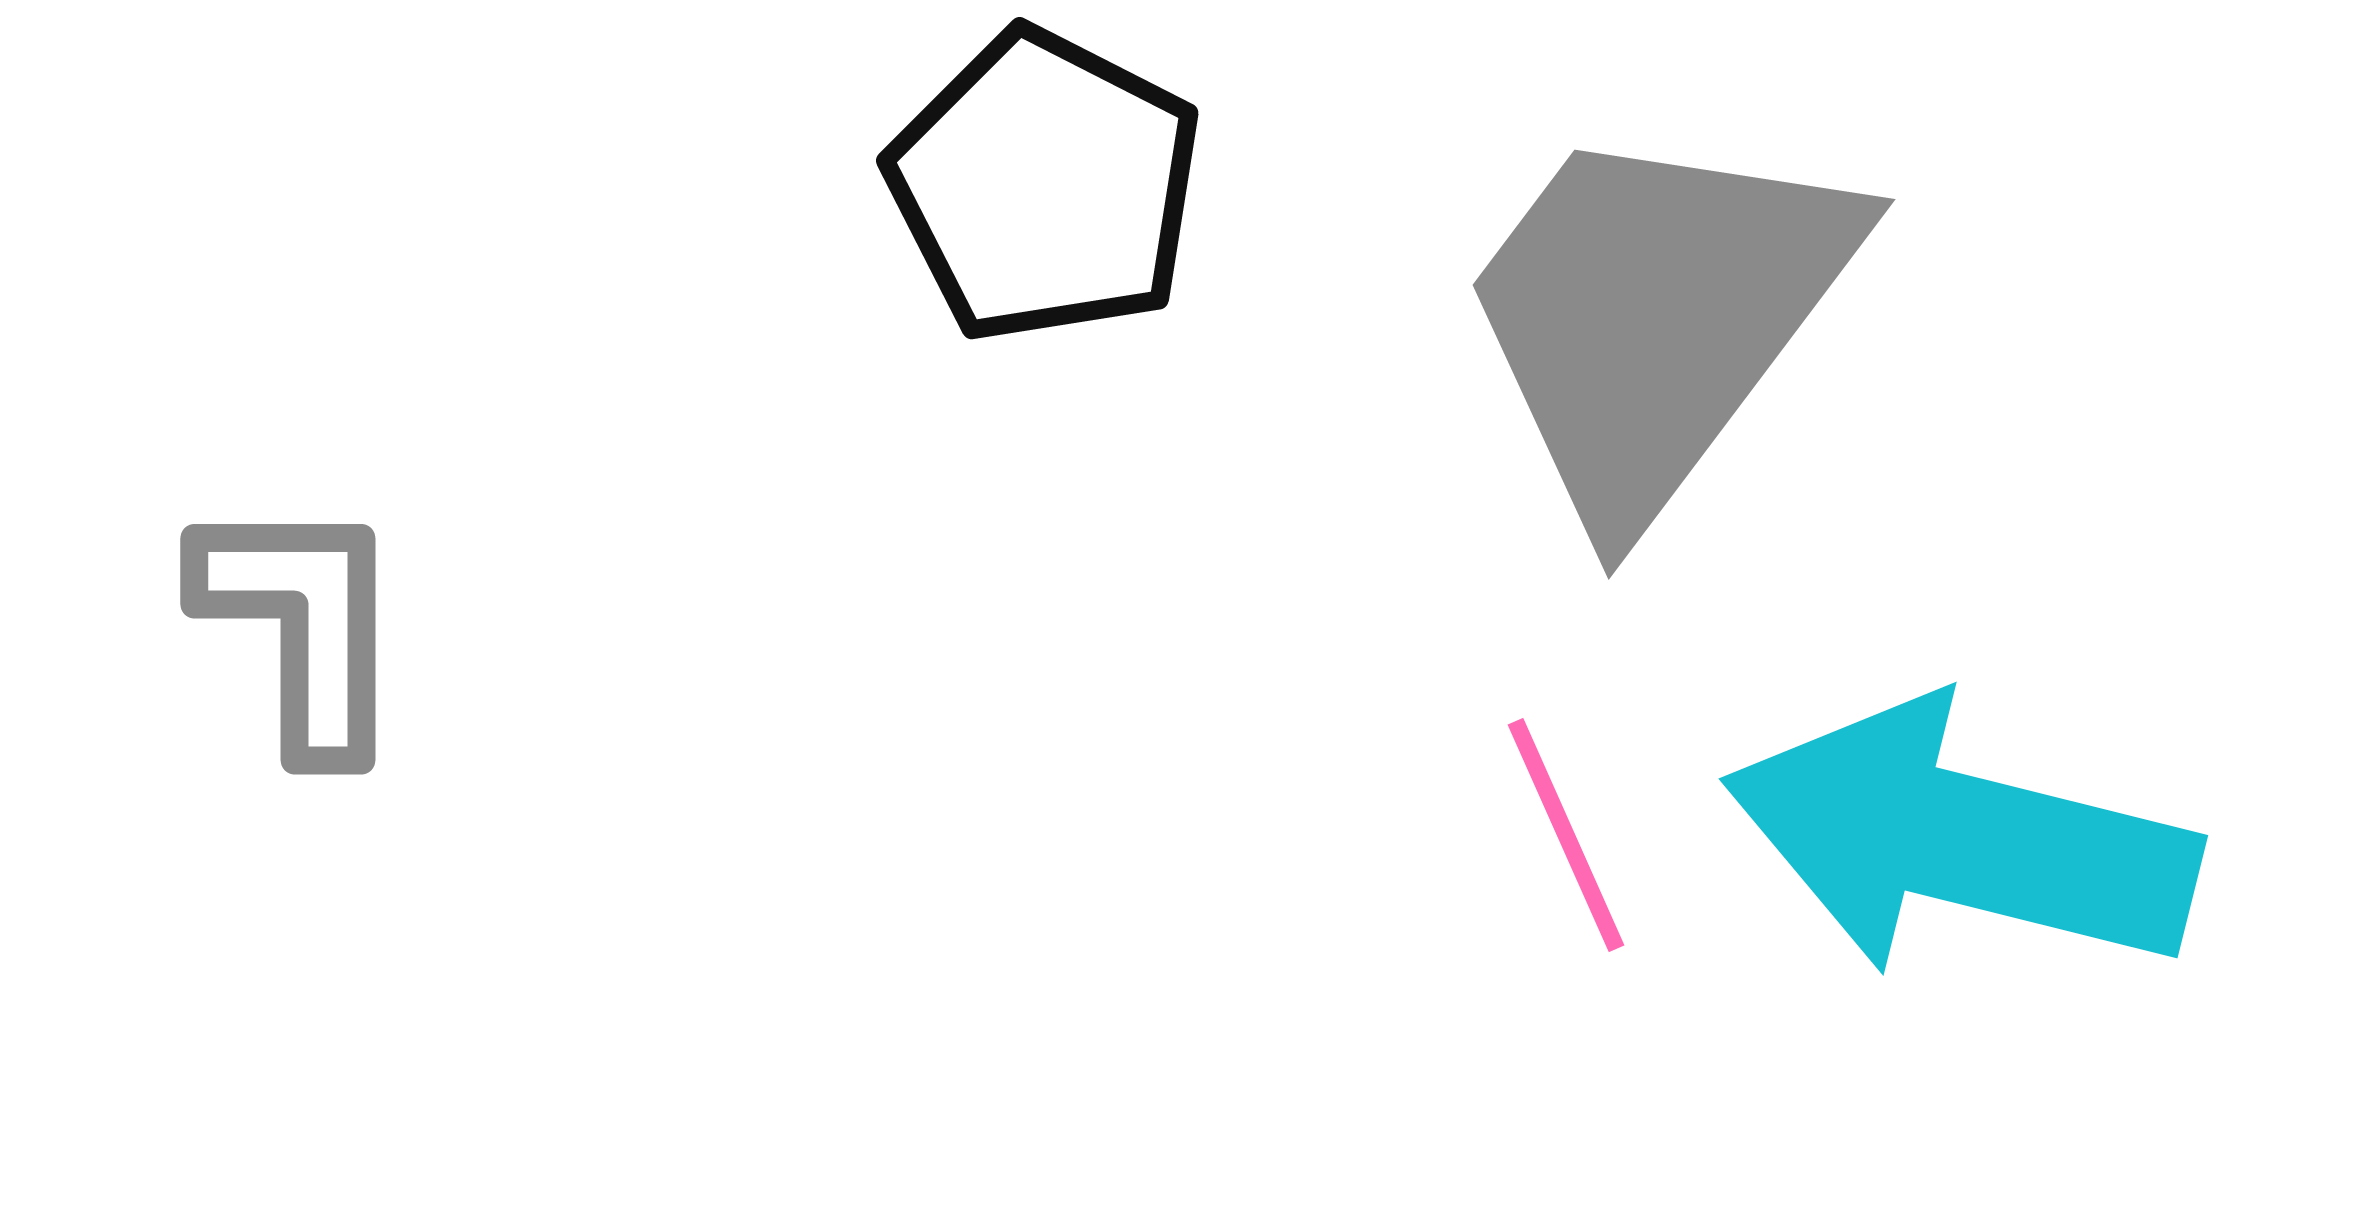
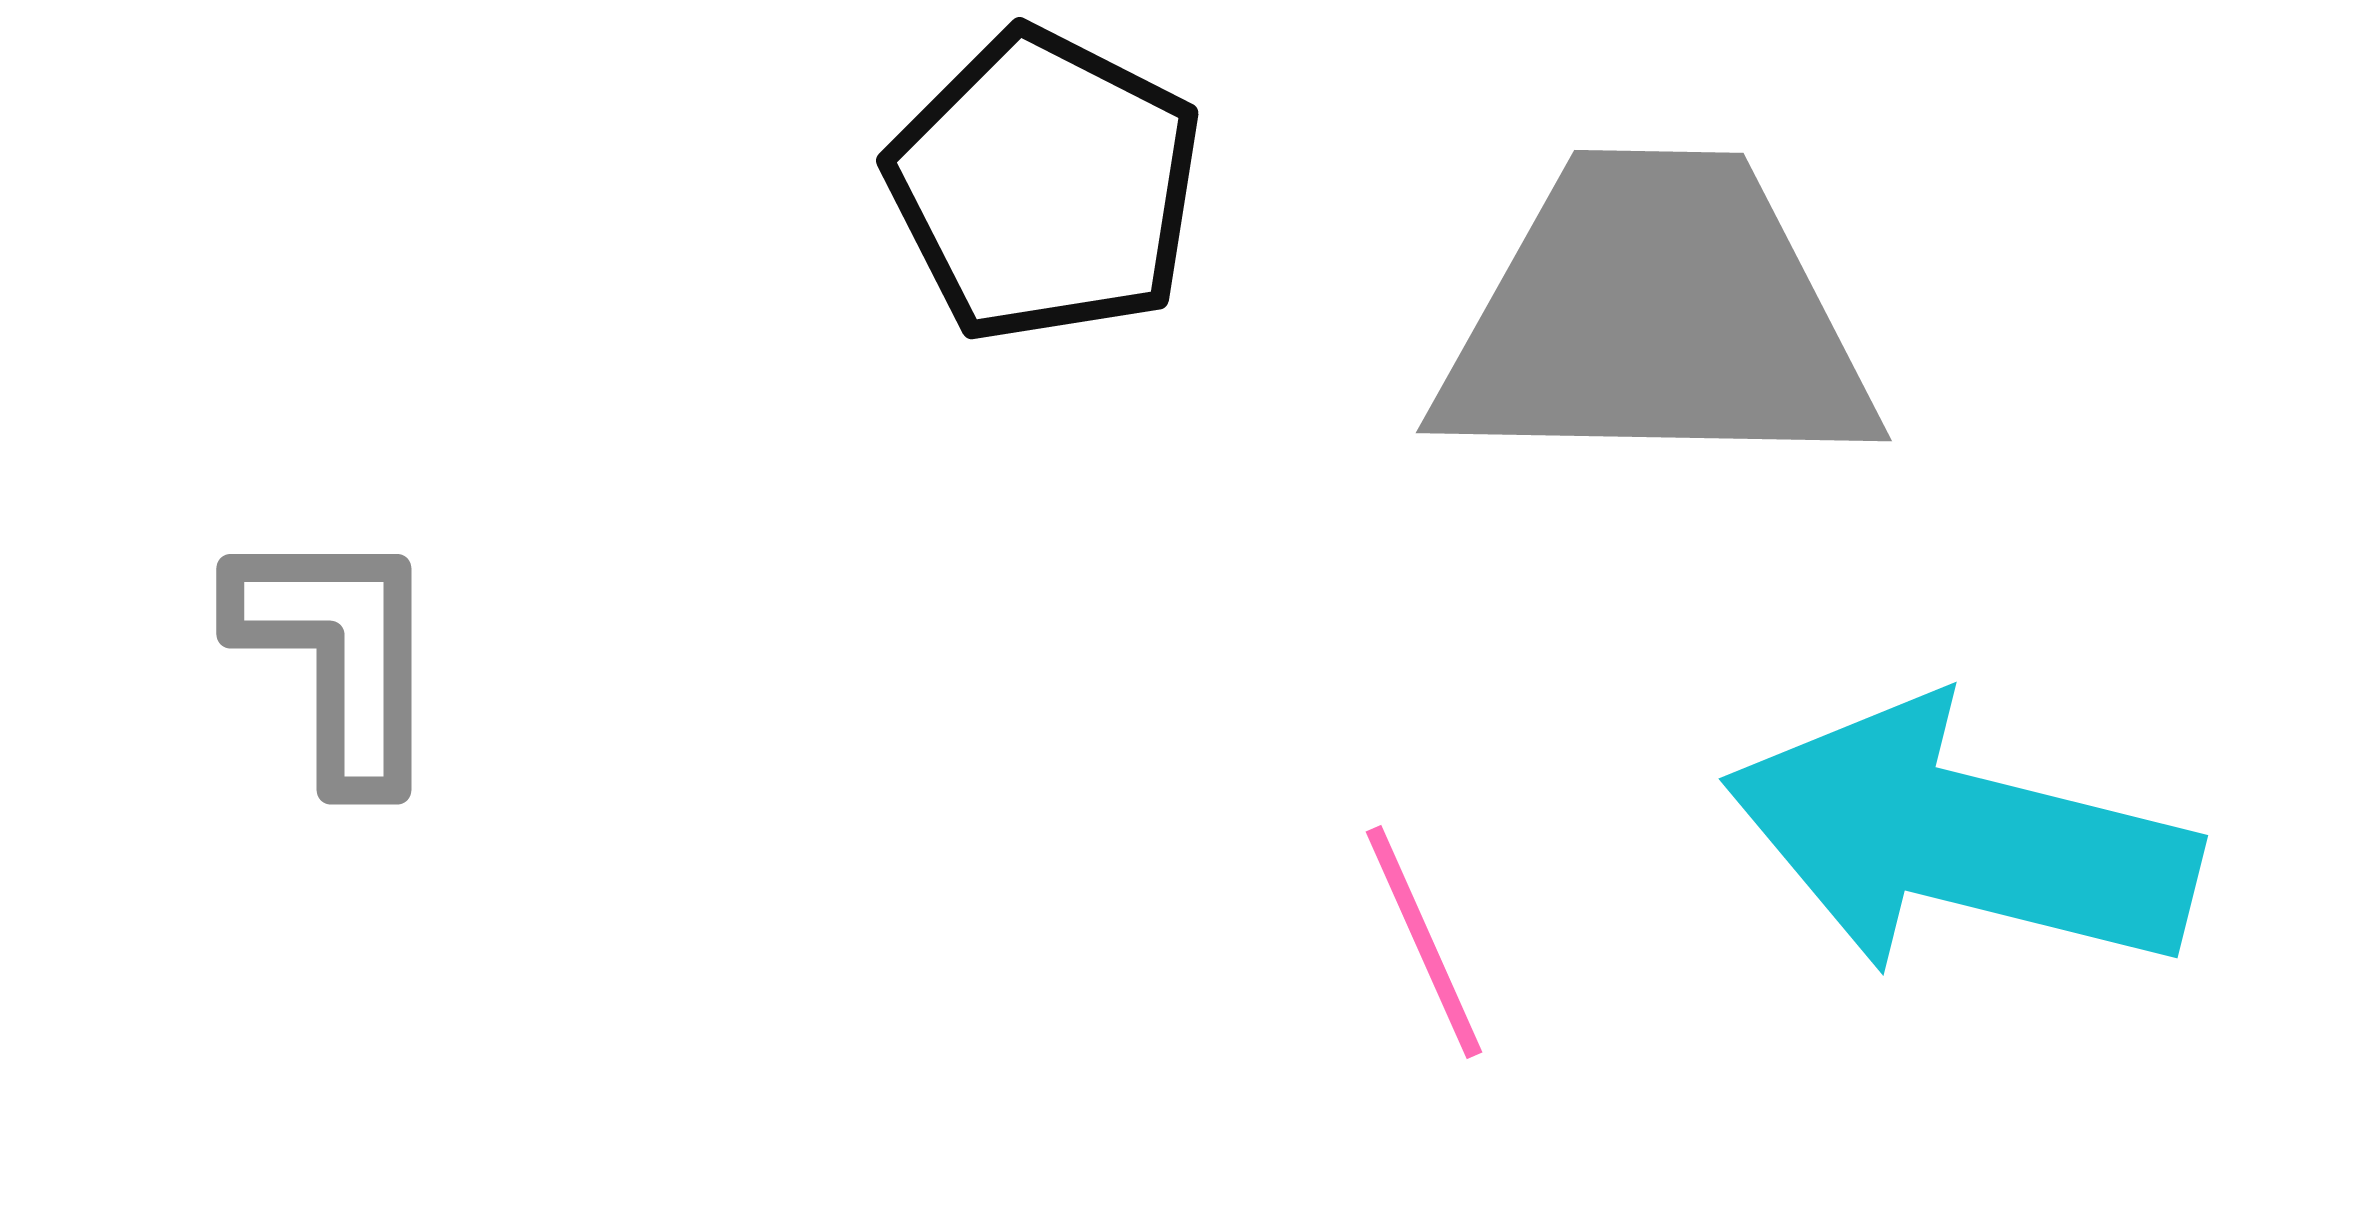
gray trapezoid: rotated 54 degrees clockwise
gray L-shape: moved 36 px right, 30 px down
pink line: moved 142 px left, 107 px down
